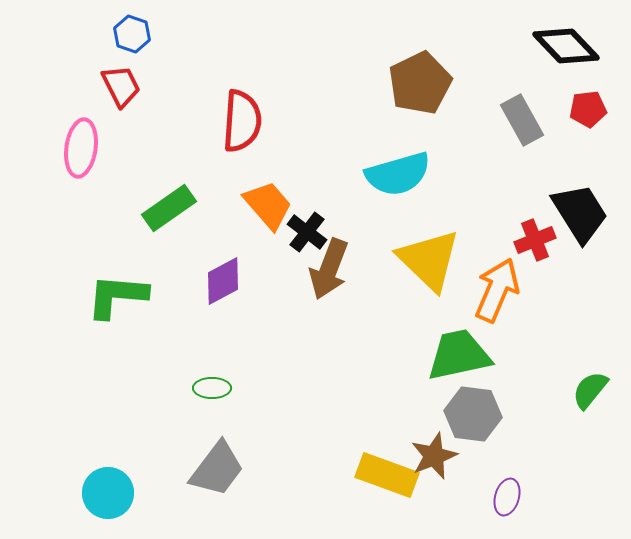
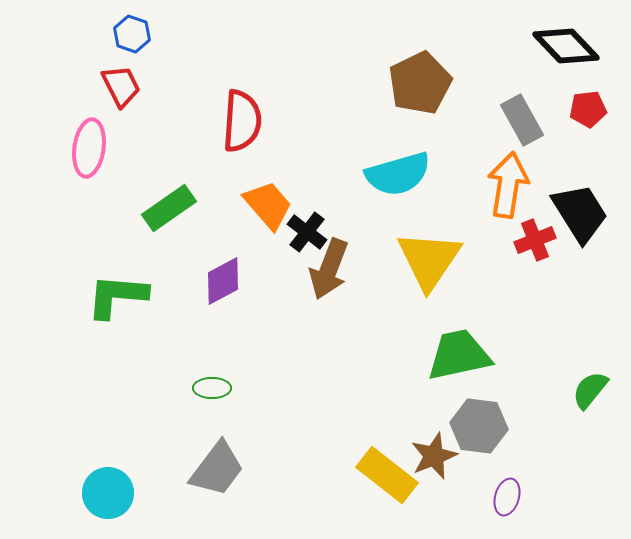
pink ellipse: moved 8 px right
yellow triangle: rotated 20 degrees clockwise
orange arrow: moved 11 px right, 105 px up; rotated 14 degrees counterclockwise
gray hexagon: moved 6 px right, 12 px down
yellow rectangle: rotated 18 degrees clockwise
